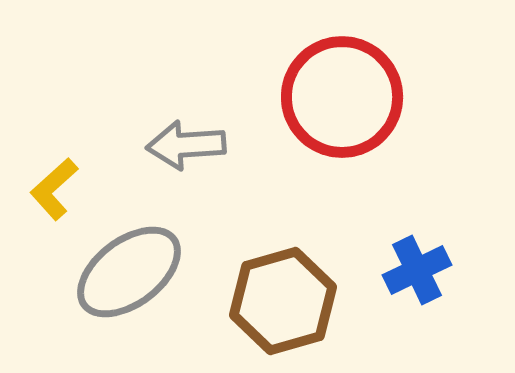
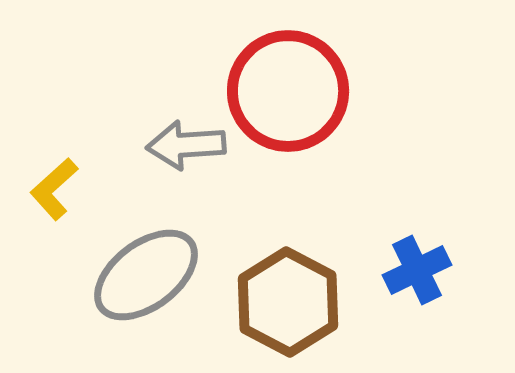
red circle: moved 54 px left, 6 px up
gray ellipse: moved 17 px right, 3 px down
brown hexagon: moved 5 px right, 1 px down; rotated 16 degrees counterclockwise
